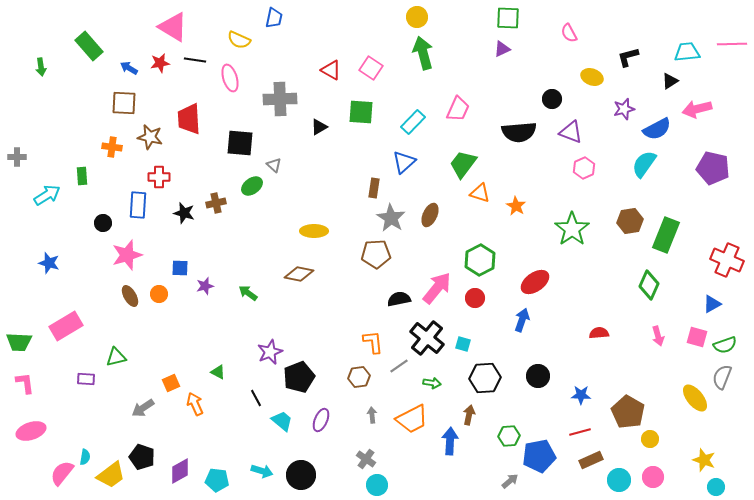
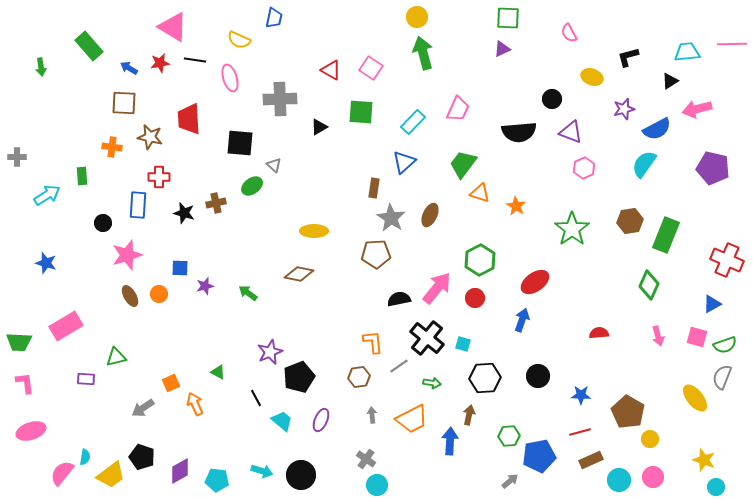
blue star at (49, 263): moved 3 px left
